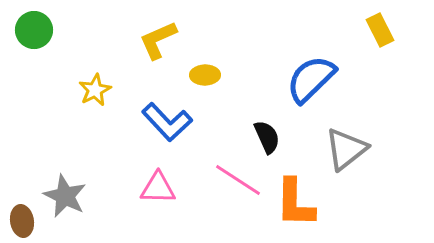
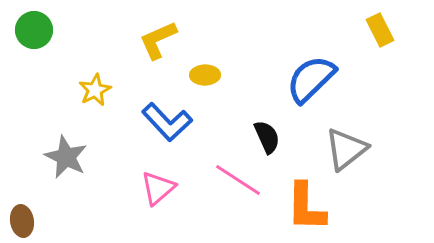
pink triangle: rotated 42 degrees counterclockwise
gray star: moved 1 px right, 39 px up
orange L-shape: moved 11 px right, 4 px down
